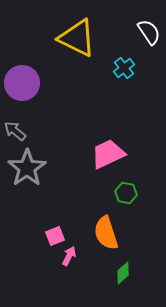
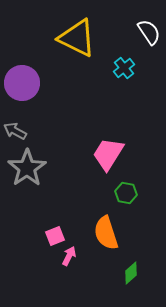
gray arrow: rotated 10 degrees counterclockwise
pink trapezoid: rotated 33 degrees counterclockwise
green diamond: moved 8 px right
